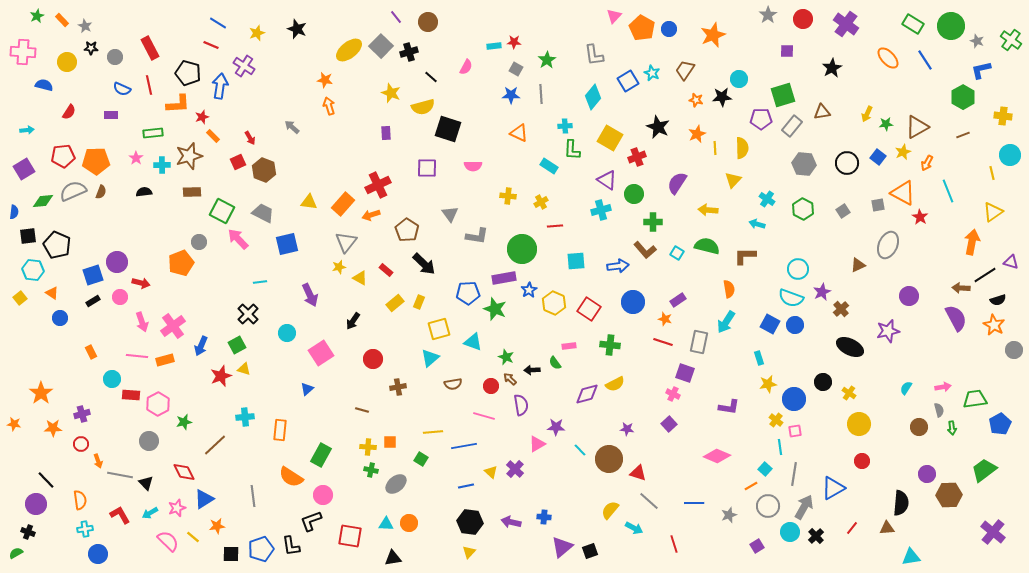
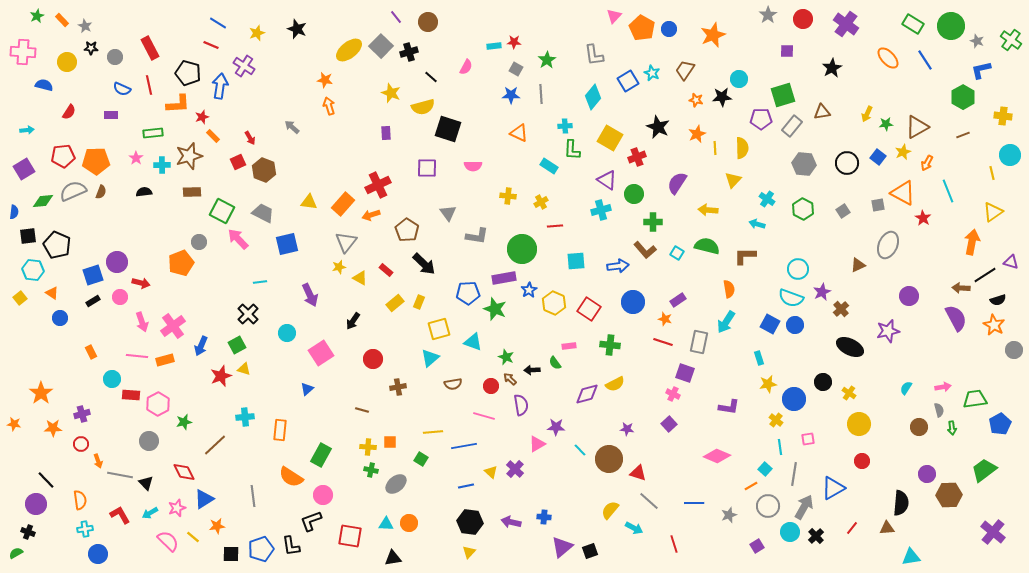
gray triangle at (450, 214): moved 2 px left, 1 px up
red star at (920, 217): moved 3 px right, 1 px down
pink square at (795, 431): moved 13 px right, 8 px down
